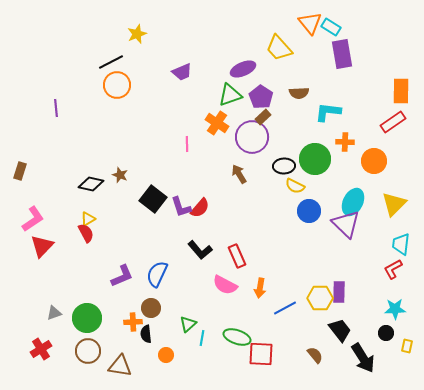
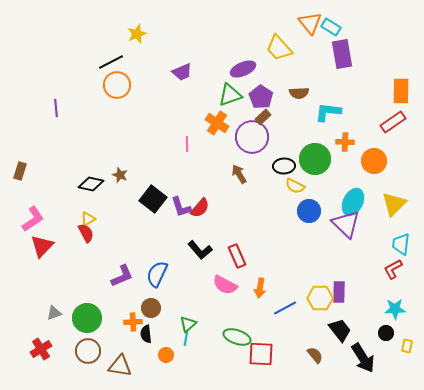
cyan line at (202, 338): moved 16 px left
